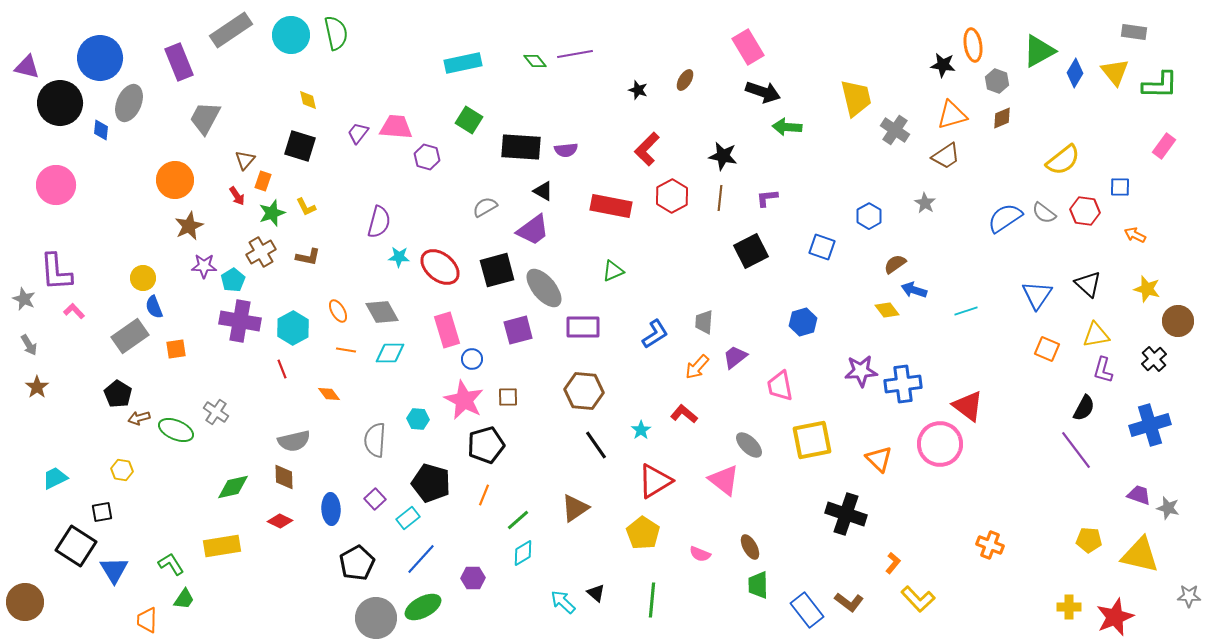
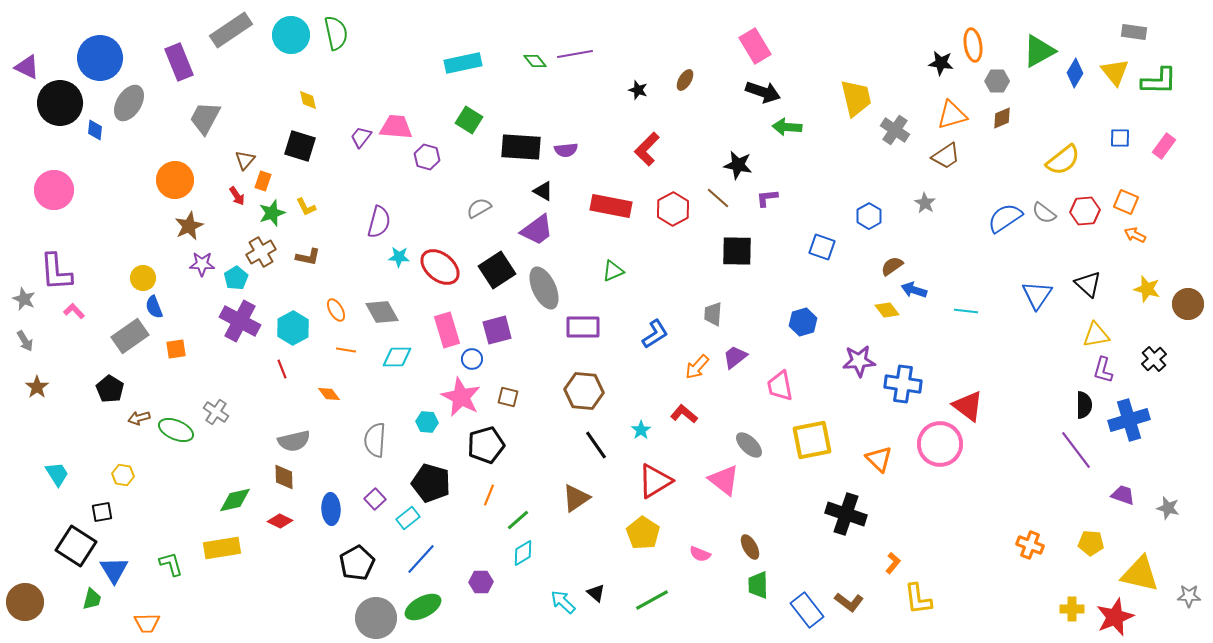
pink rectangle at (748, 47): moved 7 px right, 1 px up
black star at (943, 65): moved 2 px left, 2 px up
purple triangle at (27, 67): rotated 12 degrees clockwise
gray hexagon at (997, 81): rotated 20 degrees counterclockwise
green L-shape at (1160, 85): moved 1 px left, 4 px up
gray ellipse at (129, 103): rotated 9 degrees clockwise
blue diamond at (101, 130): moved 6 px left
purple trapezoid at (358, 133): moved 3 px right, 4 px down
black star at (723, 156): moved 15 px right, 9 px down
pink circle at (56, 185): moved 2 px left, 5 px down
blue square at (1120, 187): moved 49 px up
red hexagon at (672, 196): moved 1 px right, 13 px down
brown line at (720, 198): moved 2 px left; rotated 55 degrees counterclockwise
gray semicircle at (485, 207): moved 6 px left, 1 px down
red hexagon at (1085, 211): rotated 12 degrees counterclockwise
purple trapezoid at (533, 230): moved 4 px right
black square at (751, 251): moved 14 px left; rotated 28 degrees clockwise
brown semicircle at (895, 264): moved 3 px left, 2 px down
purple star at (204, 266): moved 2 px left, 2 px up
black square at (497, 270): rotated 18 degrees counterclockwise
cyan pentagon at (233, 280): moved 3 px right, 2 px up
gray ellipse at (544, 288): rotated 15 degrees clockwise
orange ellipse at (338, 311): moved 2 px left, 1 px up
cyan line at (966, 311): rotated 25 degrees clockwise
purple cross at (240, 321): rotated 18 degrees clockwise
brown circle at (1178, 321): moved 10 px right, 17 px up
gray trapezoid at (704, 322): moved 9 px right, 8 px up
purple square at (518, 330): moved 21 px left
gray arrow at (29, 345): moved 4 px left, 4 px up
orange square at (1047, 349): moved 79 px right, 147 px up
cyan diamond at (390, 353): moved 7 px right, 4 px down
purple star at (861, 371): moved 2 px left, 10 px up
blue cross at (903, 384): rotated 15 degrees clockwise
black pentagon at (118, 394): moved 8 px left, 5 px up
brown square at (508, 397): rotated 15 degrees clockwise
pink star at (464, 400): moved 3 px left, 3 px up
black semicircle at (1084, 408): moved 3 px up; rotated 28 degrees counterclockwise
cyan hexagon at (418, 419): moved 9 px right, 3 px down
blue cross at (1150, 425): moved 21 px left, 5 px up
yellow hexagon at (122, 470): moved 1 px right, 5 px down
cyan trapezoid at (55, 478): moved 2 px right, 4 px up; rotated 84 degrees clockwise
green diamond at (233, 487): moved 2 px right, 13 px down
orange line at (484, 495): moved 5 px right
purple trapezoid at (1139, 495): moved 16 px left
brown triangle at (575, 508): moved 1 px right, 10 px up
yellow pentagon at (1089, 540): moved 2 px right, 3 px down
orange cross at (990, 545): moved 40 px right
yellow rectangle at (222, 546): moved 2 px down
yellow triangle at (1140, 555): moved 19 px down
green L-shape at (171, 564): rotated 16 degrees clockwise
purple hexagon at (473, 578): moved 8 px right, 4 px down
green trapezoid at (184, 599): moved 92 px left; rotated 20 degrees counterclockwise
yellow L-shape at (918, 599): rotated 36 degrees clockwise
green line at (652, 600): rotated 56 degrees clockwise
yellow cross at (1069, 607): moved 3 px right, 2 px down
orange trapezoid at (147, 620): moved 3 px down; rotated 92 degrees counterclockwise
